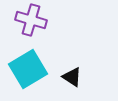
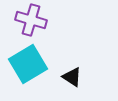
cyan square: moved 5 px up
